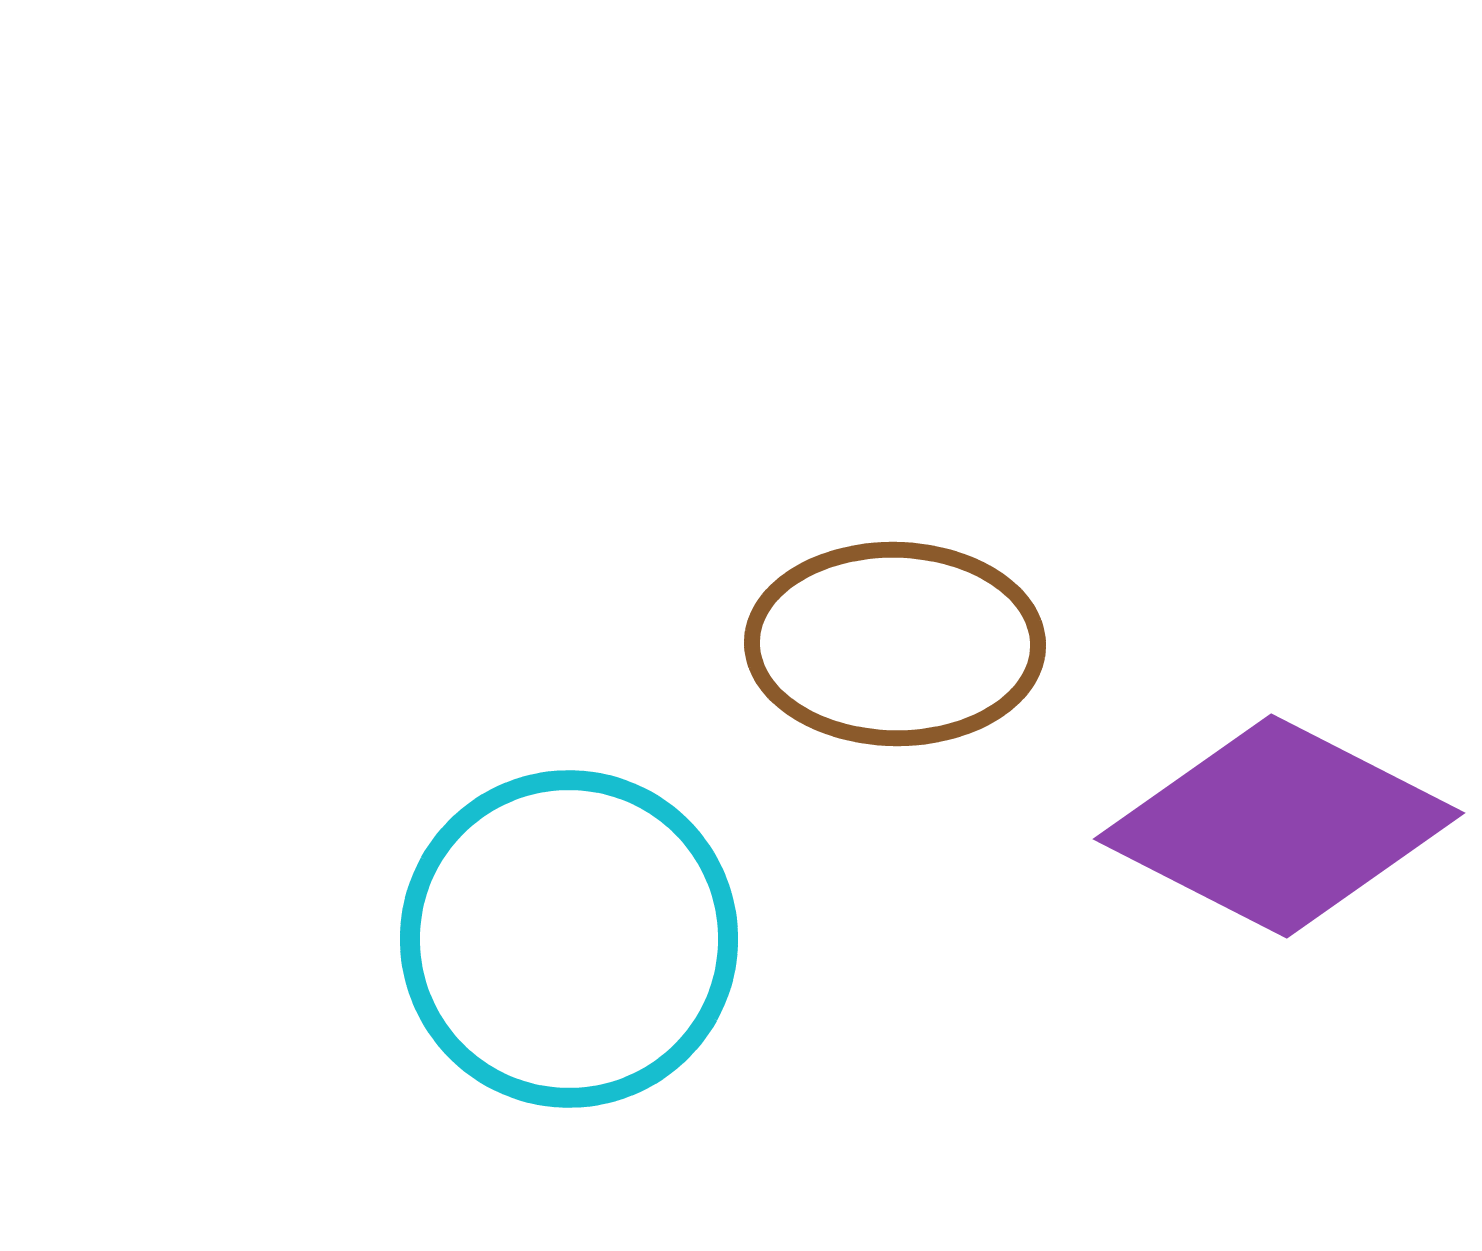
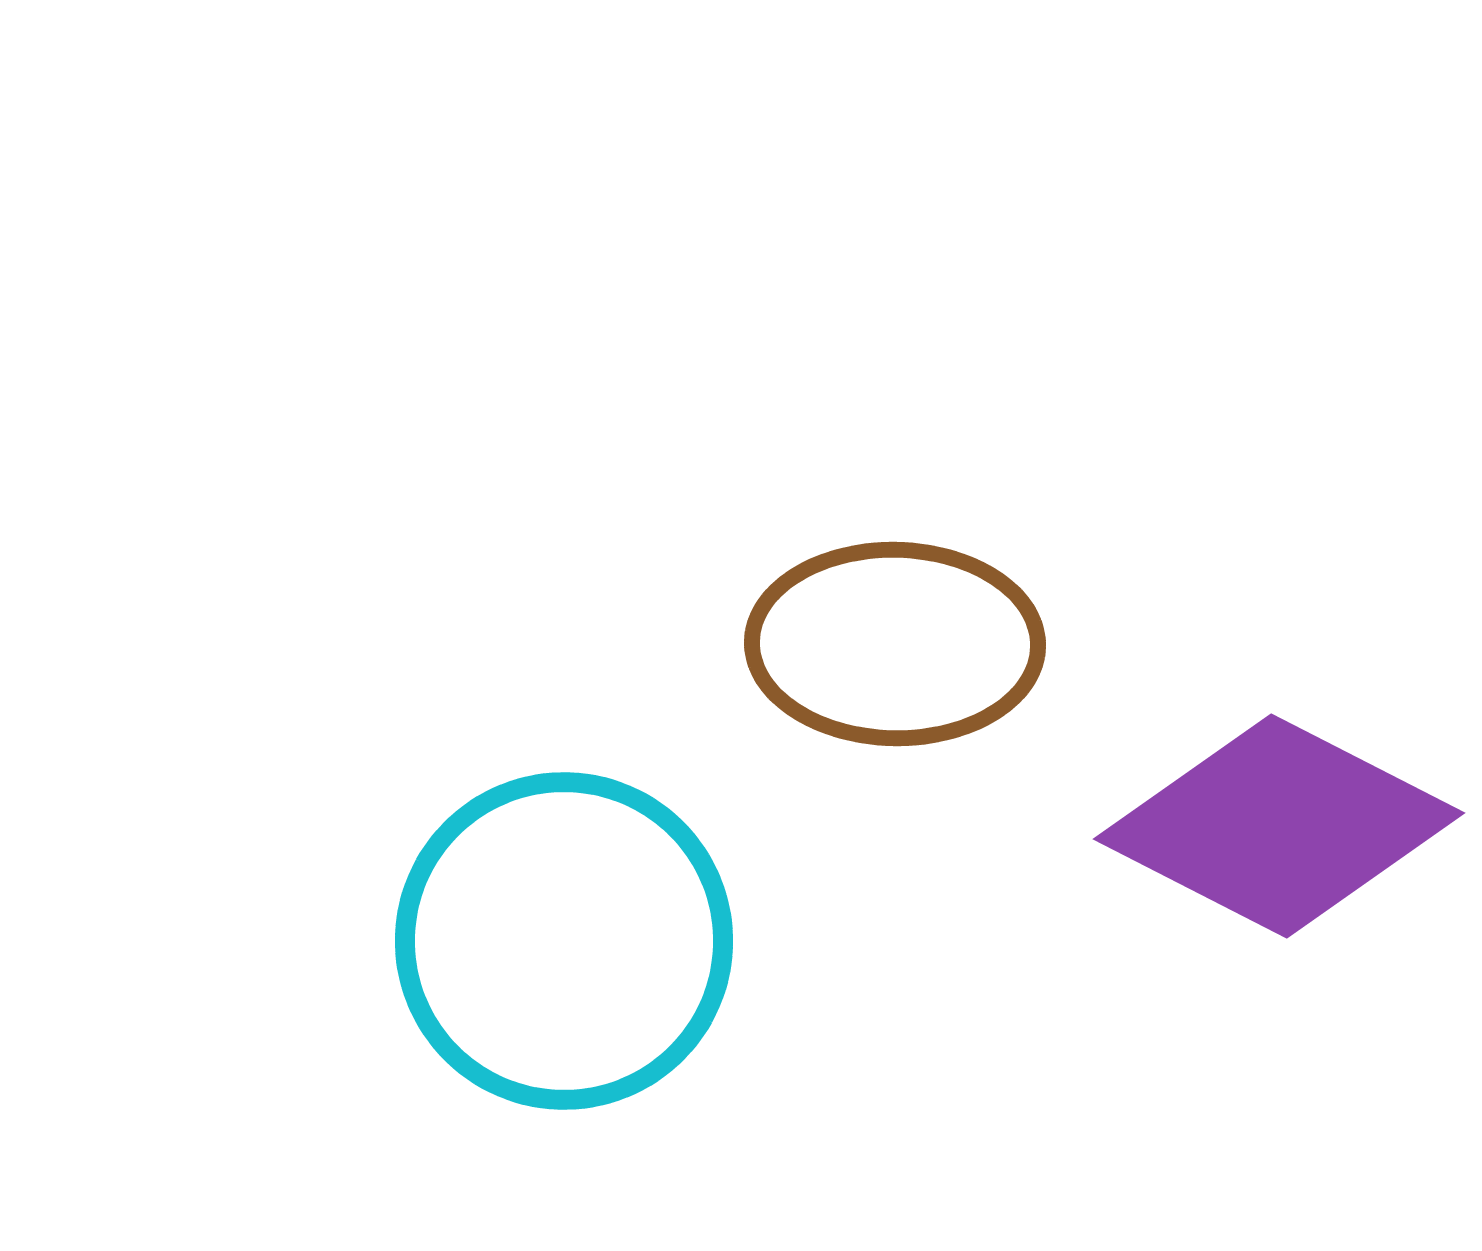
cyan circle: moved 5 px left, 2 px down
